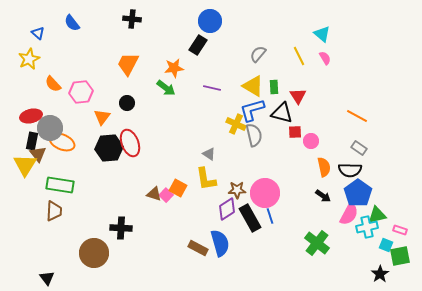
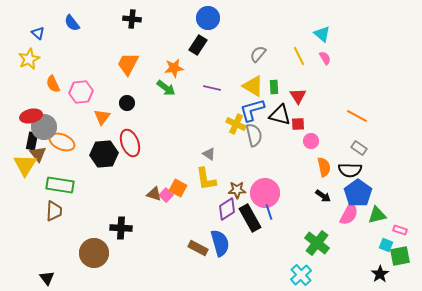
blue circle at (210, 21): moved 2 px left, 3 px up
orange semicircle at (53, 84): rotated 18 degrees clockwise
black triangle at (282, 113): moved 2 px left, 2 px down
gray circle at (50, 128): moved 6 px left, 1 px up
red square at (295, 132): moved 3 px right, 8 px up
black hexagon at (109, 148): moved 5 px left, 6 px down
blue line at (270, 216): moved 1 px left, 4 px up
cyan cross at (367, 227): moved 66 px left, 48 px down; rotated 30 degrees counterclockwise
